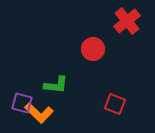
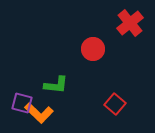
red cross: moved 3 px right, 2 px down
red square: rotated 20 degrees clockwise
